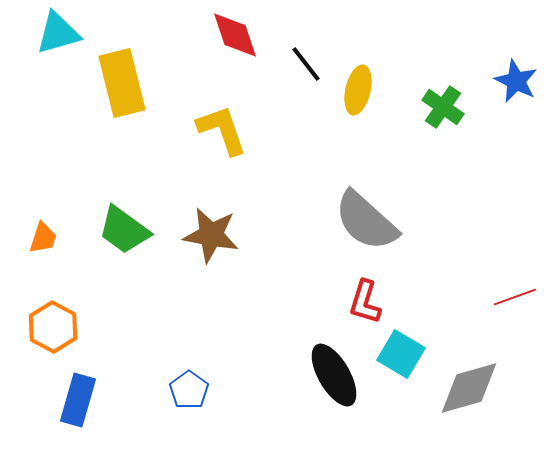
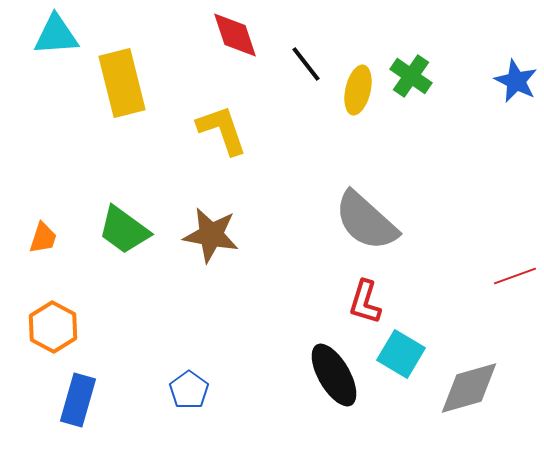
cyan triangle: moved 2 px left, 2 px down; rotated 12 degrees clockwise
green cross: moved 32 px left, 31 px up
red line: moved 21 px up
